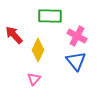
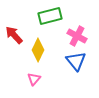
green rectangle: rotated 15 degrees counterclockwise
